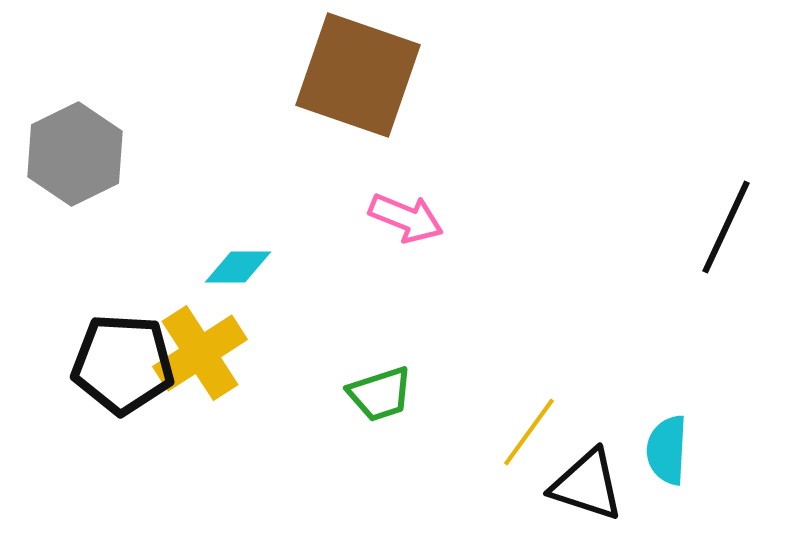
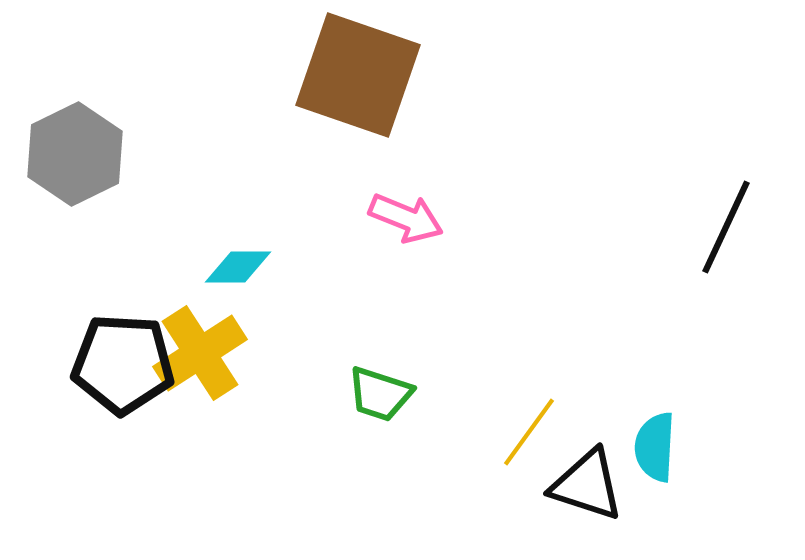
green trapezoid: rotated 36 degrees clockwise
cyan semicircle: moved 12 px left, 3 px up
